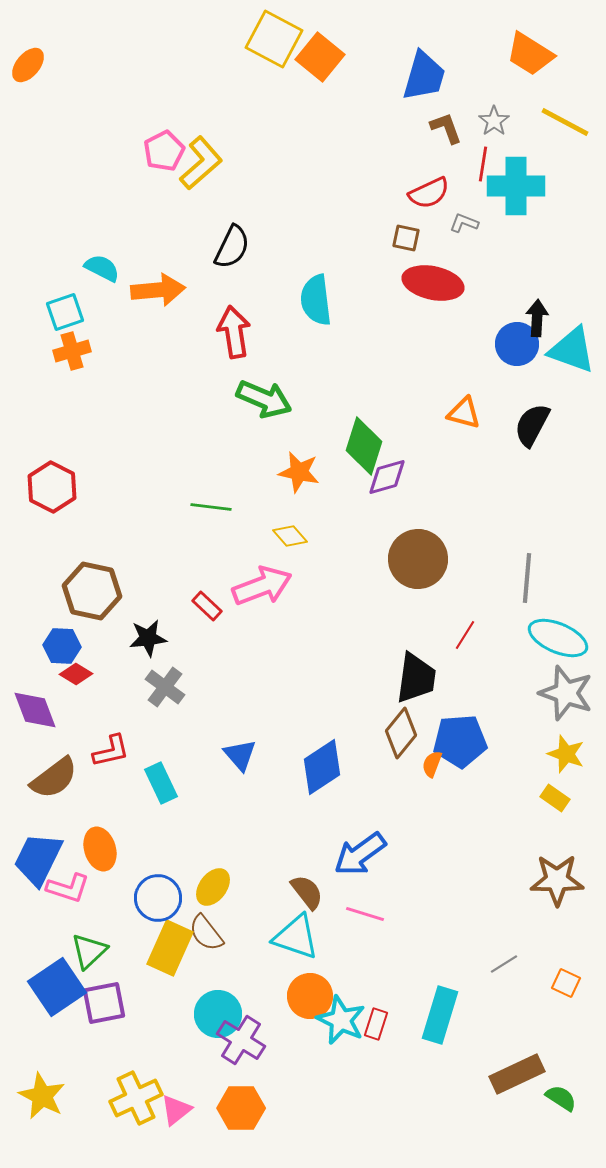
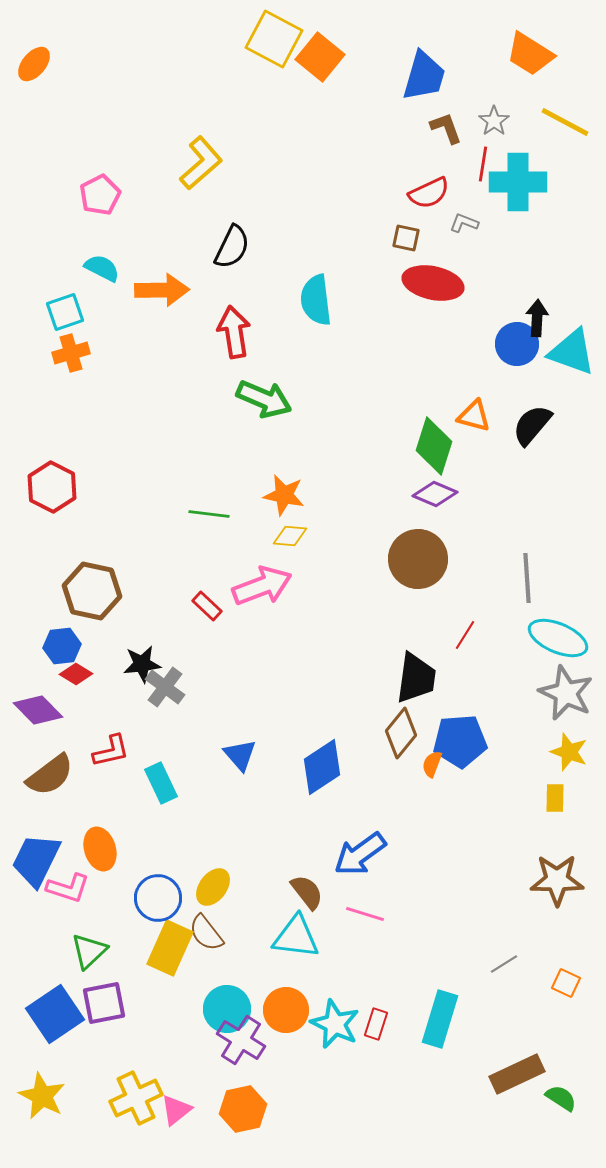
orange ellipse at (28, 65): moved 6 px right, 1 px up
pink pentagon at (164, 151): moved 64 px left, 44 px down
cyan cross at (516, 186): moved 2 px right, 4 px up
orange arrow at (158, 290): moved 4 px right; rotated 4 degrees clockwise
cyan triangle at (572, 350): moved 2 px down
orange cross at (72, 351): moved 1 px left, 2 px down
orange triangle at (464, 413): moved 10 px right, 3 px down
black semicircle at (532, 425): rotated 12 degrees clockwise
green diamond at (364, 446): moved 70 px right
orange star at (299, 472): moved 15 px left, 23 px down
purple diamond at (387, 477): moved 48 px right, 17 px down; rotated 39 degrees clockwise
green line at (211, 507): moved 2 px left, 7 px down
yellow diamond at (290, 536): rotated 44 degrees counterclockwise
gray line at (527, 578): rotated 9 degrees counterclockwise
black star at (148, 638): moved 6 px left, 26 px down
blue hexagon at (62, 646): rotated 9 degrees counterclockwise
gray star at (566, 693): rotated 6 degrees clockwise
purple diamond at (35, 710): moved 3 px right; rotated 24 degrees counterclockwise
yellow star at (566, 754): moved 3 px right, 2 px up
brown semicircle at (54, 778): moved 4 px left, 3 px up
yellow rectangle at (555, 798): rotated 56 degrees clockwise
blue trapezoid at (38, 859): moved 2 px left, 1 px down
cyan triangle at (296, 937): rotated 12 degrees counterclockwise
blue square at (57, 987): moved 2 px left, 27 px down
orange circle at (310, 996): moved 24 px left, 14 px down
cyan circle at (218, 1014): moved 9 px right, 5 px up
cyan rectangle at (440, 1015): moved 4 px down
cyan star at (341, 1020): moved 6 px left, 4 px down
orange hexagon at (241, 1108): moved 2 px right, 1 px down; rotated 12 degrees counterclockwise
